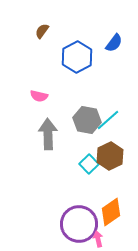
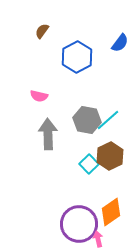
blue semicircle: moved 6 px right
